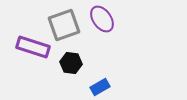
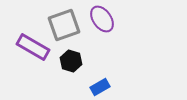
purple rectangle: rotated 12 degrees clockwise
black hexagon: moved 2 px up; rotated 10 degrees clockwise
